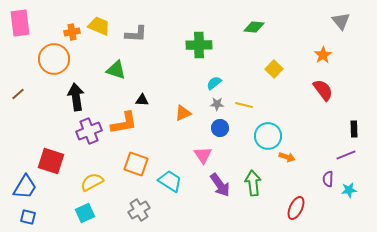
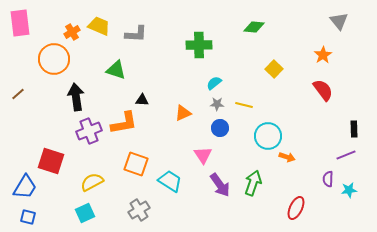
gray triangle: moved 2 px left
orange cross: rotated 21 degrees counterclockwise
green arrow: rotated 25 degrees clockwise
